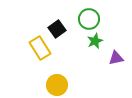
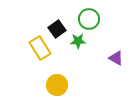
green star: moved 17 px left; rotated 21 degrees clockwise
purple triangle: rotated 42 degrees clockwise
